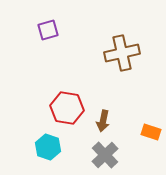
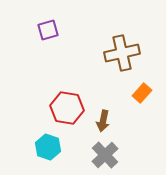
orange rectangle: moved 9 px left, 39 px up; rotated 66 degrees counterclockwise
